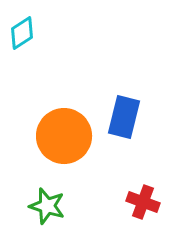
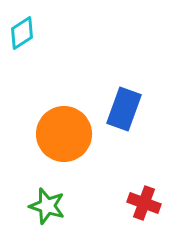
blue rectangle: moved 8 px up; rotated 6 degrees clockwise
orange circle: moved 2 px up
red cross: moved 1 px right, 1 px down
